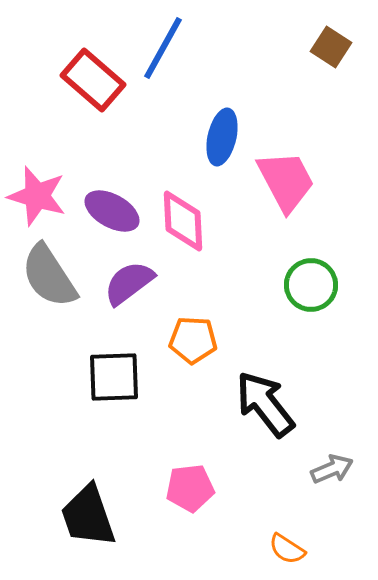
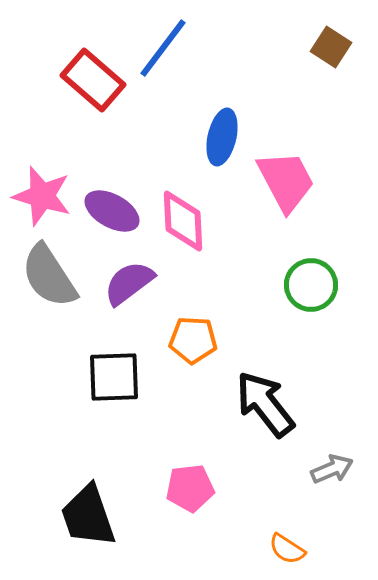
blue line: rotated 8 degrees clockwise
pink star: moved 5 px right
